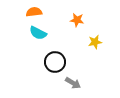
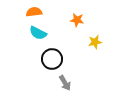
black circle: moved 3 px left, 3 px up
gray arrow: moved 8 px left; rotated 28 degrees clockwise
